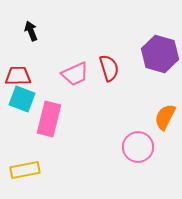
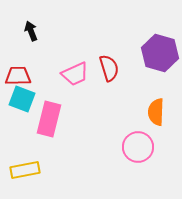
purple hexagon: moved 1 px up
orange semicircle: moved 9 px left, 5 px up; rotated 24 degrees counterclockwise
